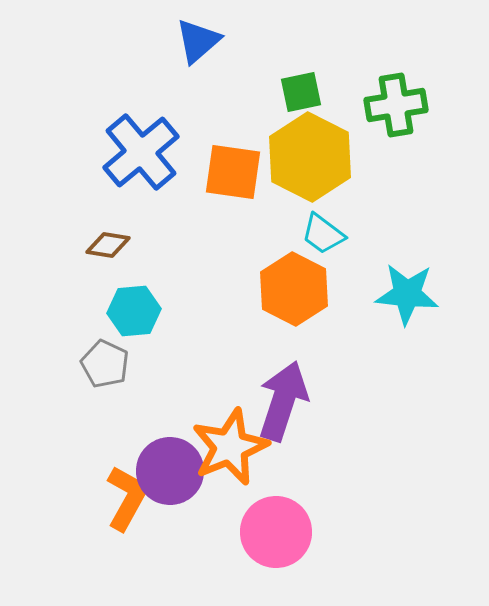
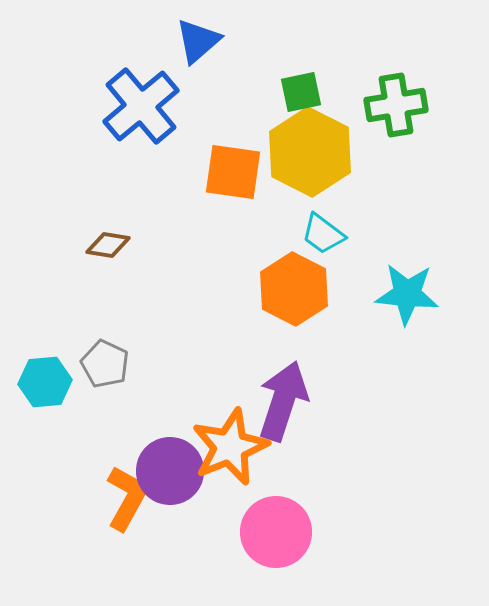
blue cross: moved 46 px up
yellow hexagon: moved 5 px up
cyan hexagon: moved 89 px left, 71 px down
